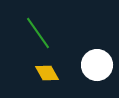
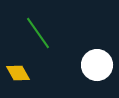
yellow diamond: moved 29 px left
